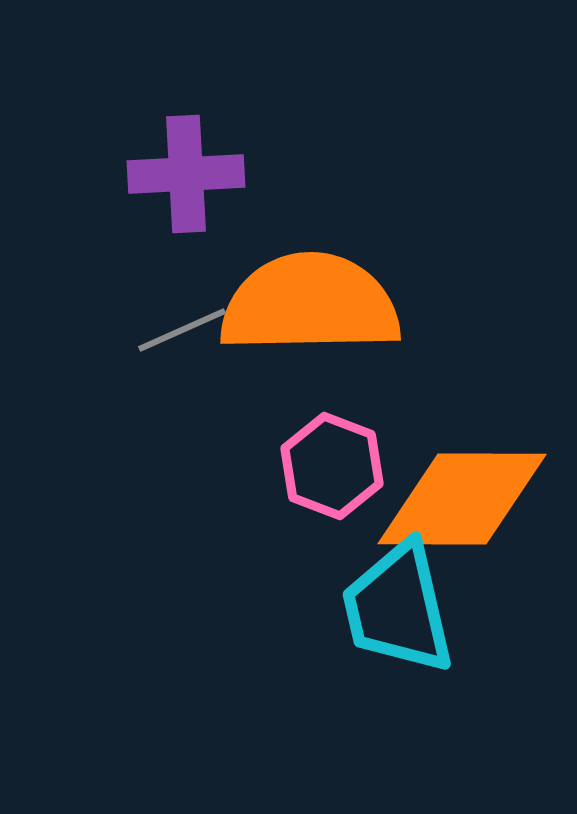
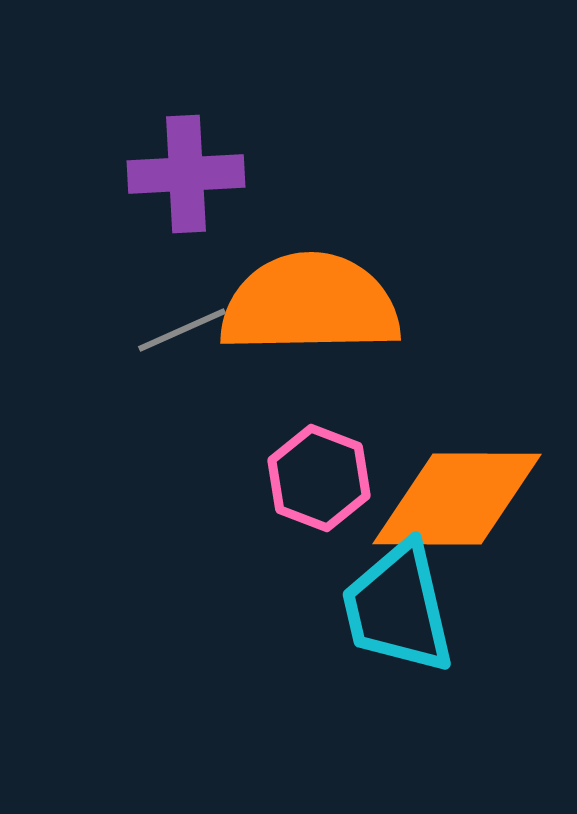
pink hexagon: moved 13 px left, 12 px down
orange diamond: moved 5 px left
